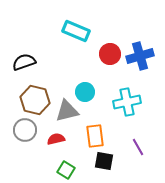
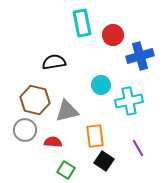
cyan rectangle: moved 6 px right, 8 px up; rotated 56 degrees clockwise
red circle: moved 3 px right, 19 px up
black semicircle: moved 30 px right; rotated 10 degrees clockwise
cyan circle: moved 16 px right, 7 px up
cyan cross: moved 2 px right, 1 px up
red semicircle: moved 3 px left, 3 px down; rotated 18 degrees clockwise
purple line: moved 1 px down
black square: rotated 24 degrees clockwise
